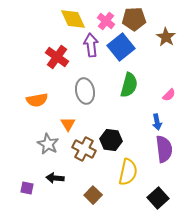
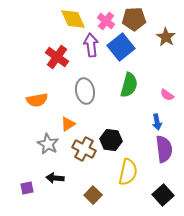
pink semicircle: moved 2 px left; rotated 80 degrees clockwise
orange triangle: rotated 28 degrees clockwise
purple square: rotated 24 degrees counterclockwise
black square: moved 5 px right, 3 px up
